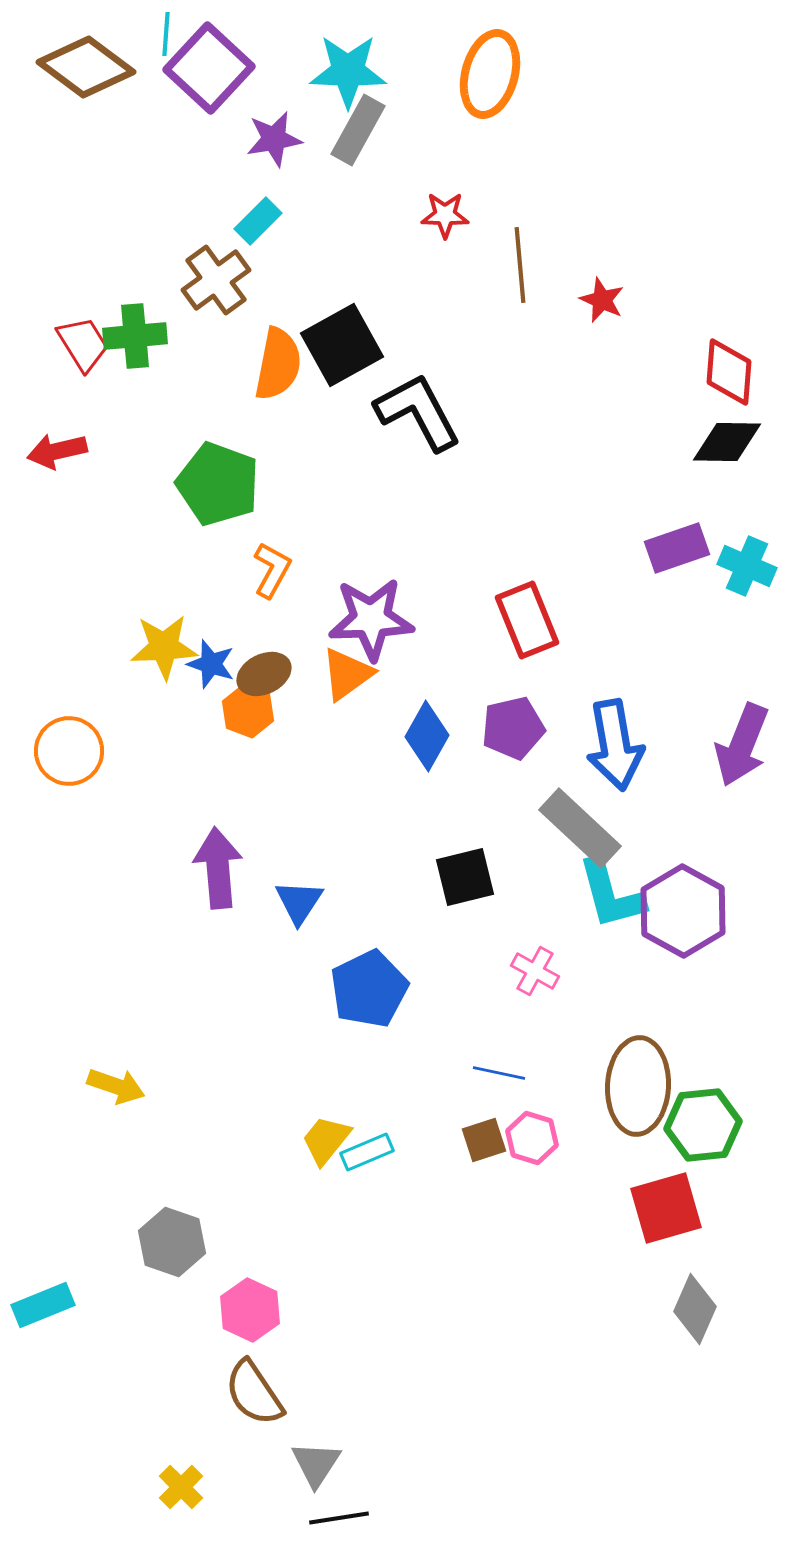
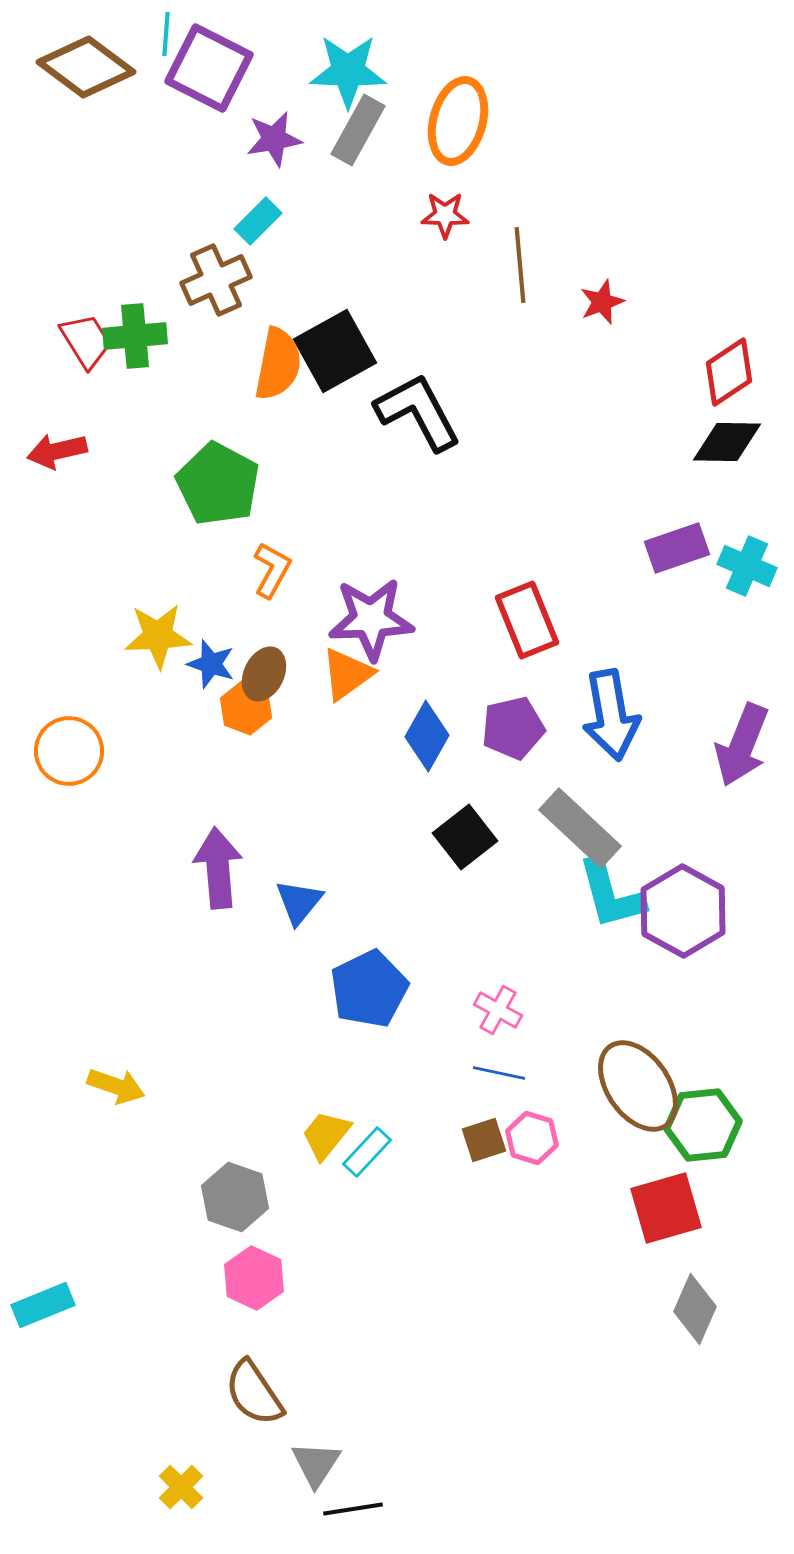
purple square at (209, 68): rotated 16 degrees counterclockwise
orange ellipse at (490, 74): moved 32 px left, 47 px down
brown cross at (216, 280): rotated 12 degrees clockwise
red star at (602, 300): moved 2 px down; rotated 27 degrees clockwise
red trapezoid at (83, 344): moved 3 px right, 3 px up
black square at (342, 345): moved 7 px left, 6 px down
red diamond at (729, 372): rotated 52 degrees clockwise
green pentagon at (218, 484): rotated 8 degrees clockwise
yellow star at (164, 647): moved 6 px left, 11 px up
brown ellipse at (264, 674): rotated 38 degrees counterclockwise
orange hexagon at (248, 711): moved 2 px left, 3 px up
blue arrow at (615, 745): moved 4 px left, 30 px up
black square at (465, 877): moved 40 px up; rotated 24 degrees counterclockwise
blue triangle at (299, 902): rotated 6 degrees clockwise
pink cross at (535, 971): moved 37 px left, 39 px down
brown ellipse at (638, 1086): rotated 38 degrees counterclockwise
yellow trapezoid at (326, 1140): moved 5 px up
cyan rectangle at (367, 1152): rotated 24 degrees counterclockwise
gray hexagon at (172, 1242): moved 63 px right, 45 px up
pink hexagon at (250, 1310): moved 4 px right, 32 px up
black line at (339, 1518): moved 14 px right, 9 px up
